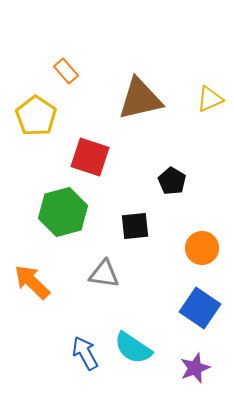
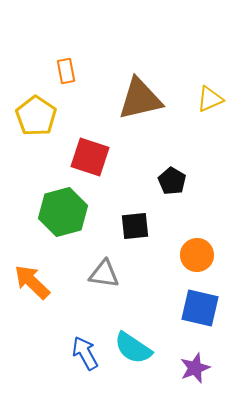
orange rectangle: rotated 30 degrees clockwise
orange circle: moved 5 px left, 7 px down
blue square: rotated 21 degrees counterclockwise
